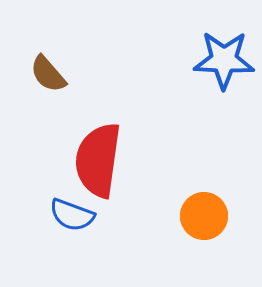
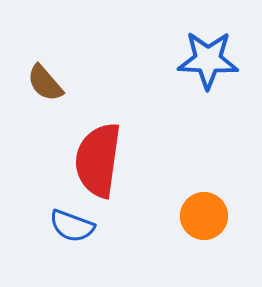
blue star: moved 16 px left
brown semicircle: moved 3 px left, 9 px down
blue semicircle: moved 11 px down
